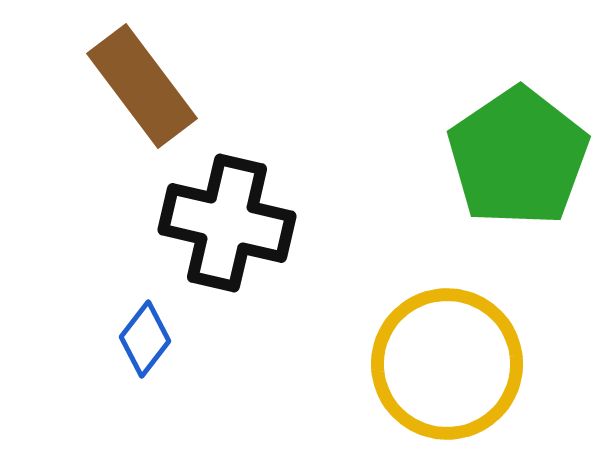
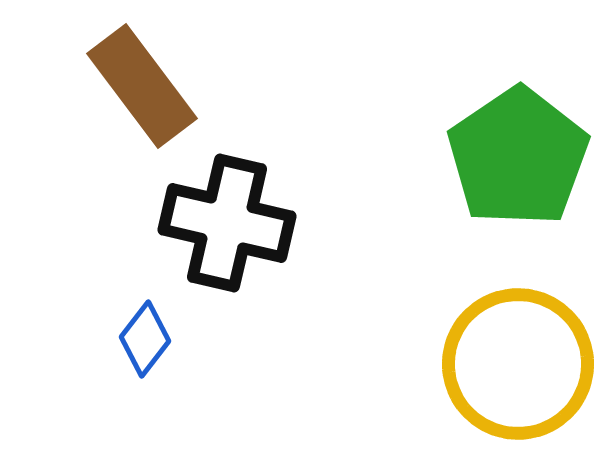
yellow circle: moved 71 px right
